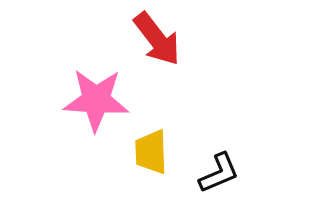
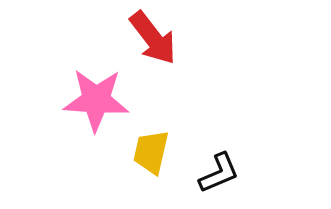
red arrow: moved 4 px left, 1 px up
yellow trapezoid: rotated 15 degrees clockwise
